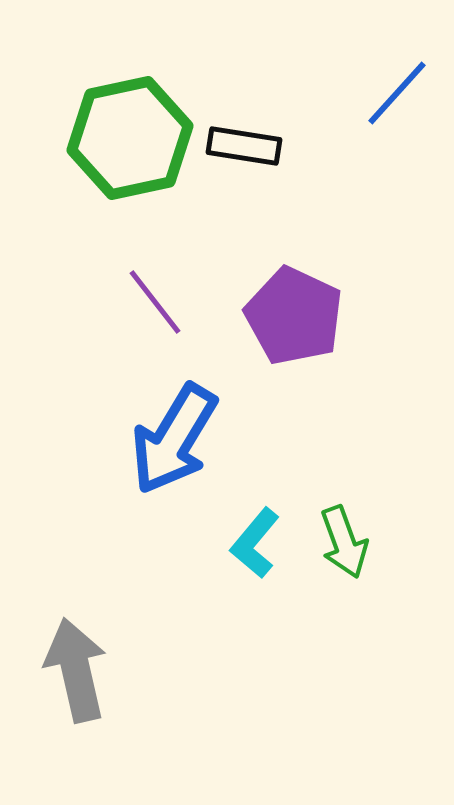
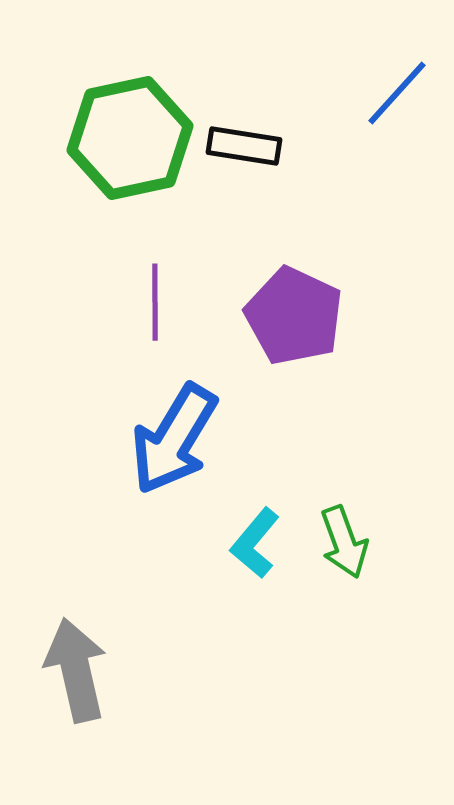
purple line: rotated 38 degrees clockwise
